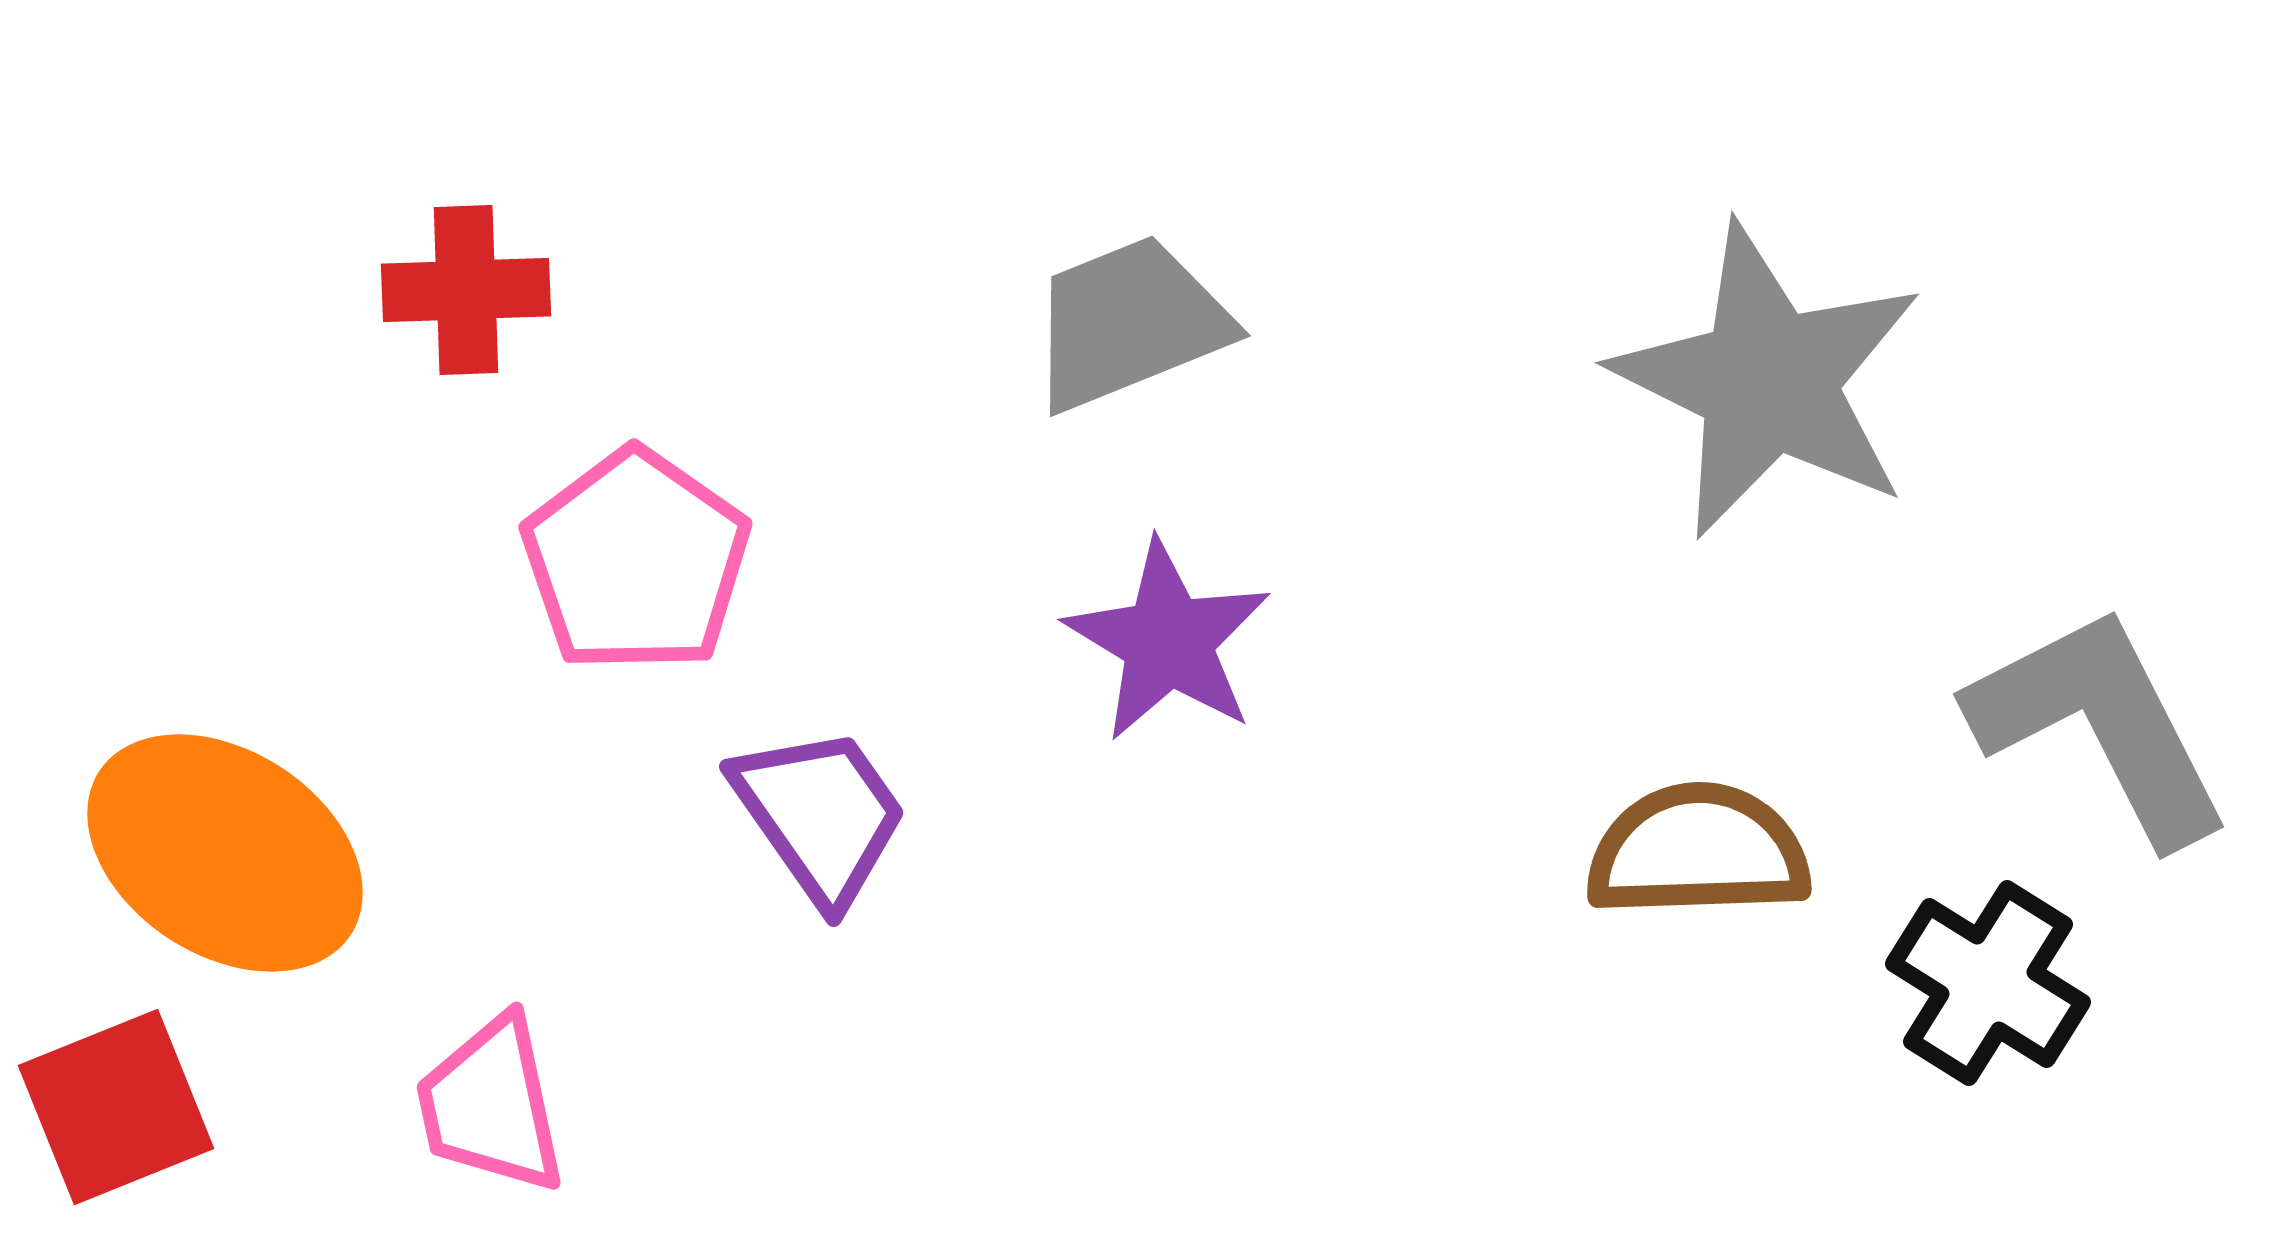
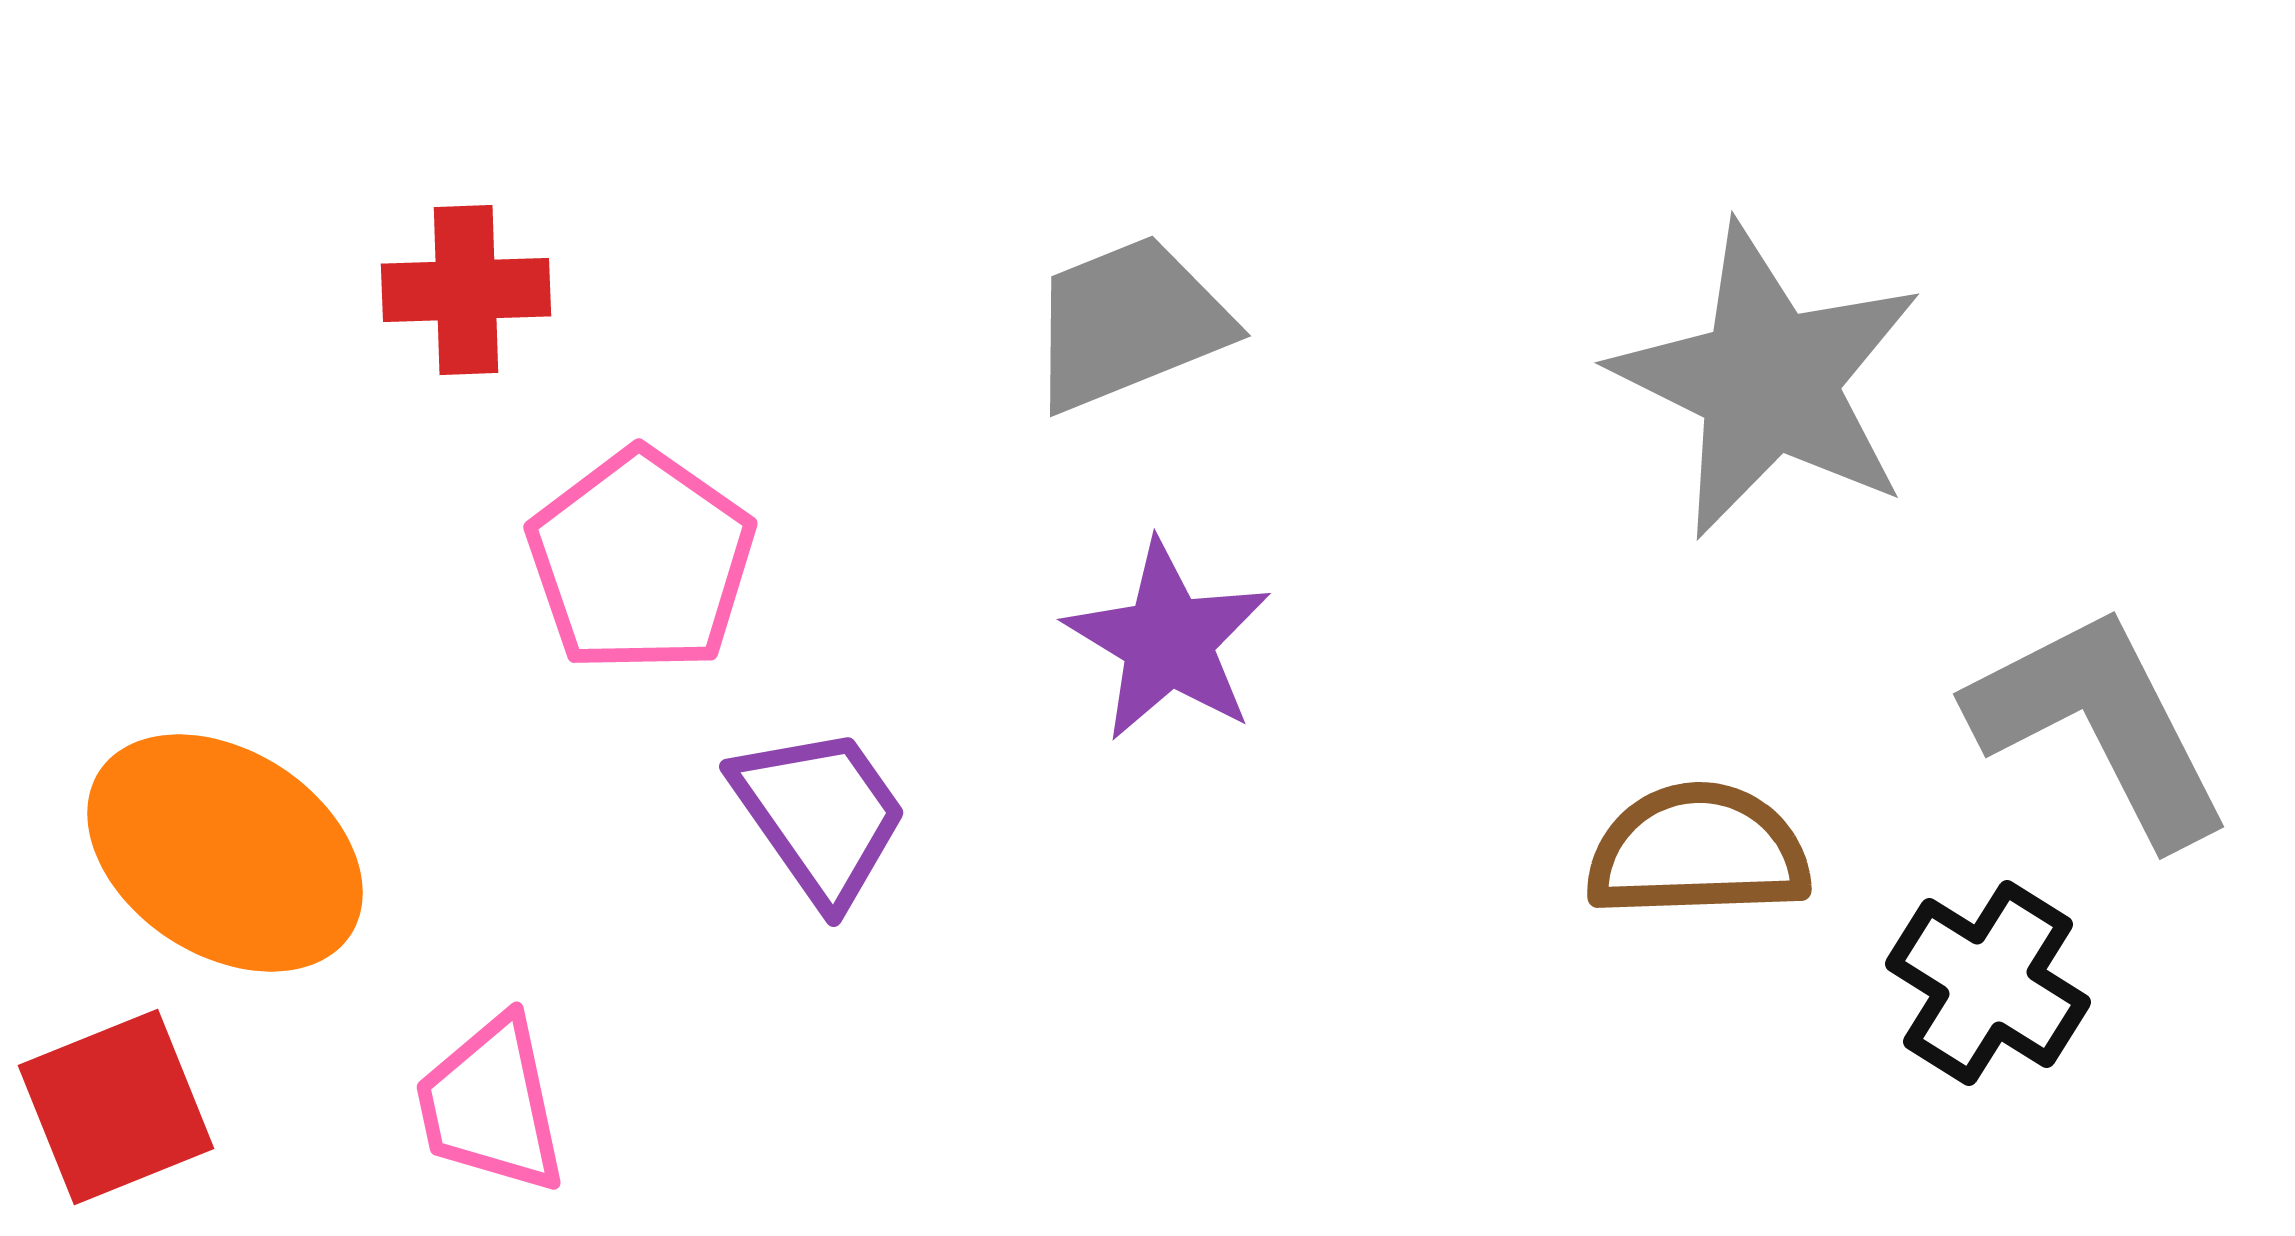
pink pentagon: moved 5 px right
